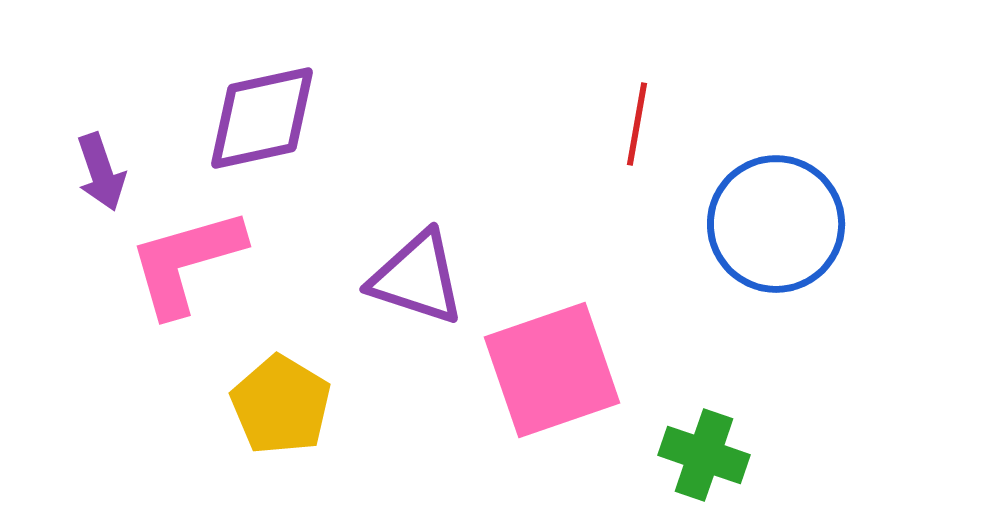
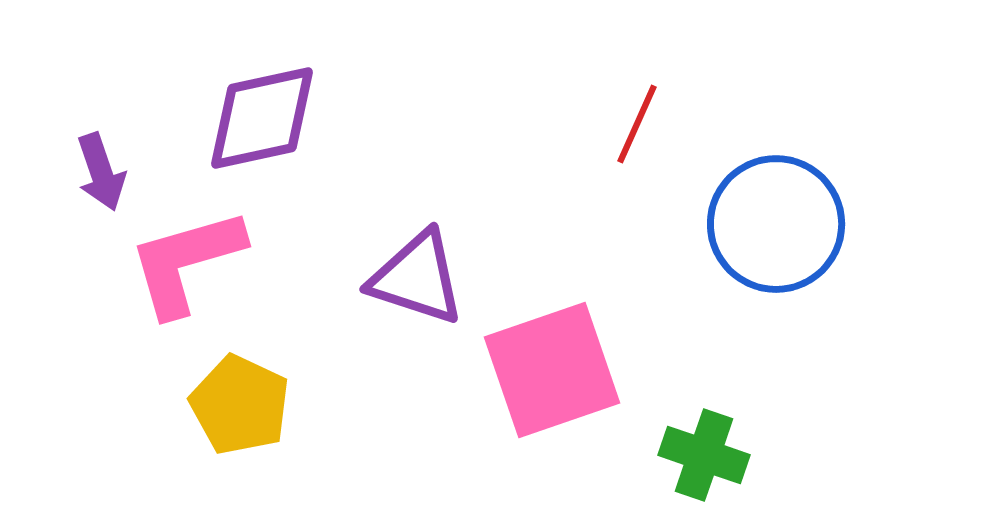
red line: rotated 14 degrees clockwise
yellow pentagon: moved 41 px left; rotated 6 degrees counterclockwise
